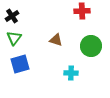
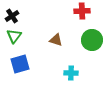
green triangle: moved 2 px up
green circle: moved 1 px right, 6 px up
